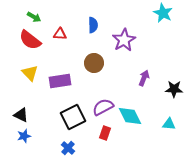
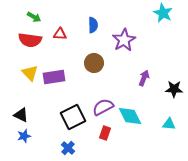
red semicircle: rotated 30 degrees counterclockwise
purple rectangle: moved 6 px left, 4 px up
